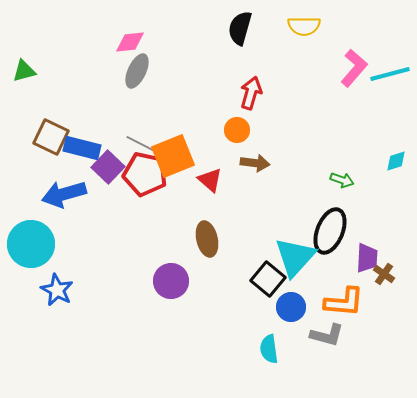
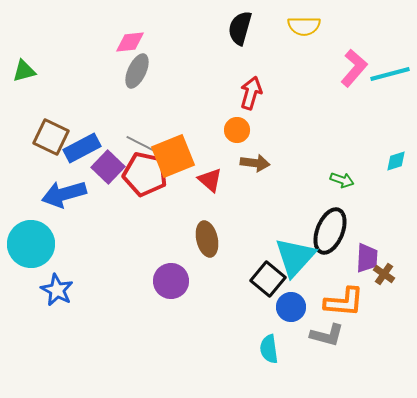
blue rectangle: rotated 42 degrees counterclockwise
